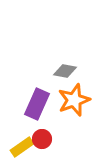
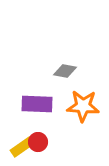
orange star: moved 9 px right, 6 px down; rotated 24 degrees clockwise
purple rectangle: rotated 68 degrees clockwise
red circle: moved 4 px left, 3 px down
